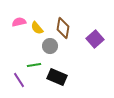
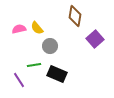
pink semicircle: moved 7 px down
brown diamond: moved 12 px right, 12 px up
black rectangle: moved 3 px up
